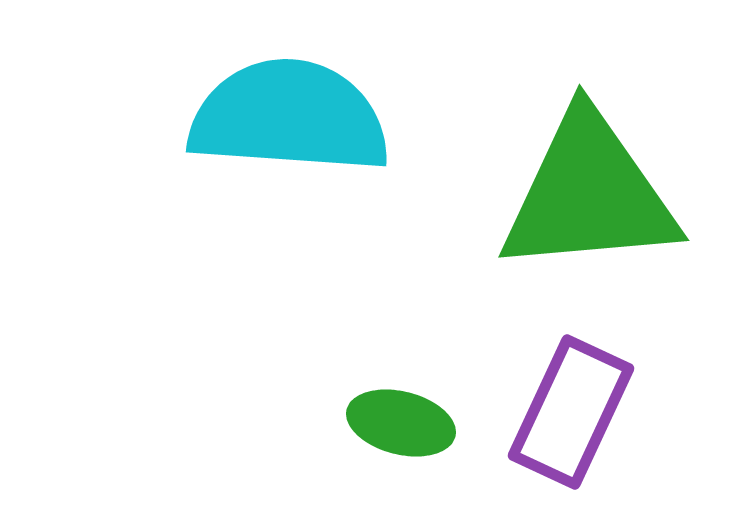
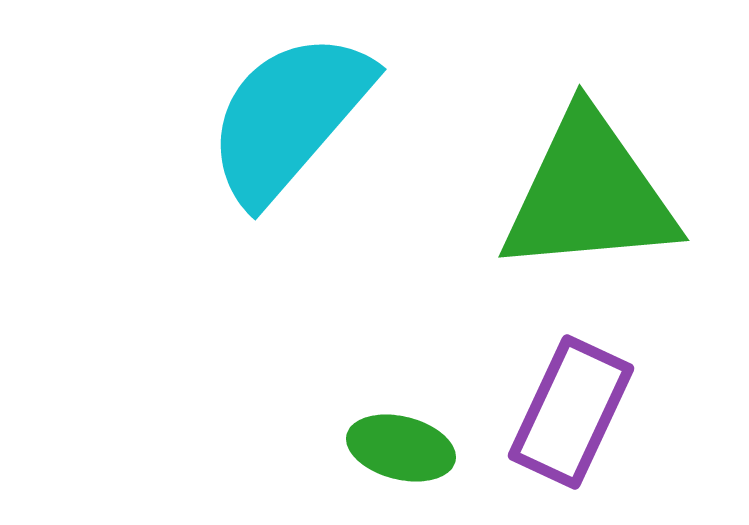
cyan semicircle: rotated 53 degrees counterclockwise
green ellipse: moved 25 px down
